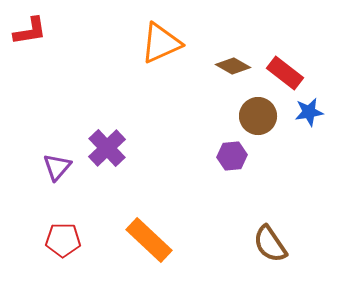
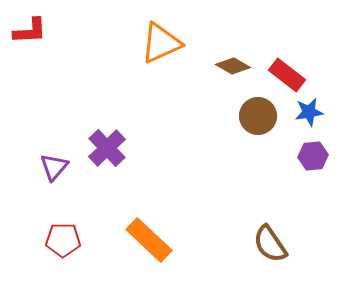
red L-shape: rotated 6 degrees clockwise
red rectangle: moved 2 px right, 2 px down
purple hexagon: moved 81 px right
purple triangle: moved 3 px left
